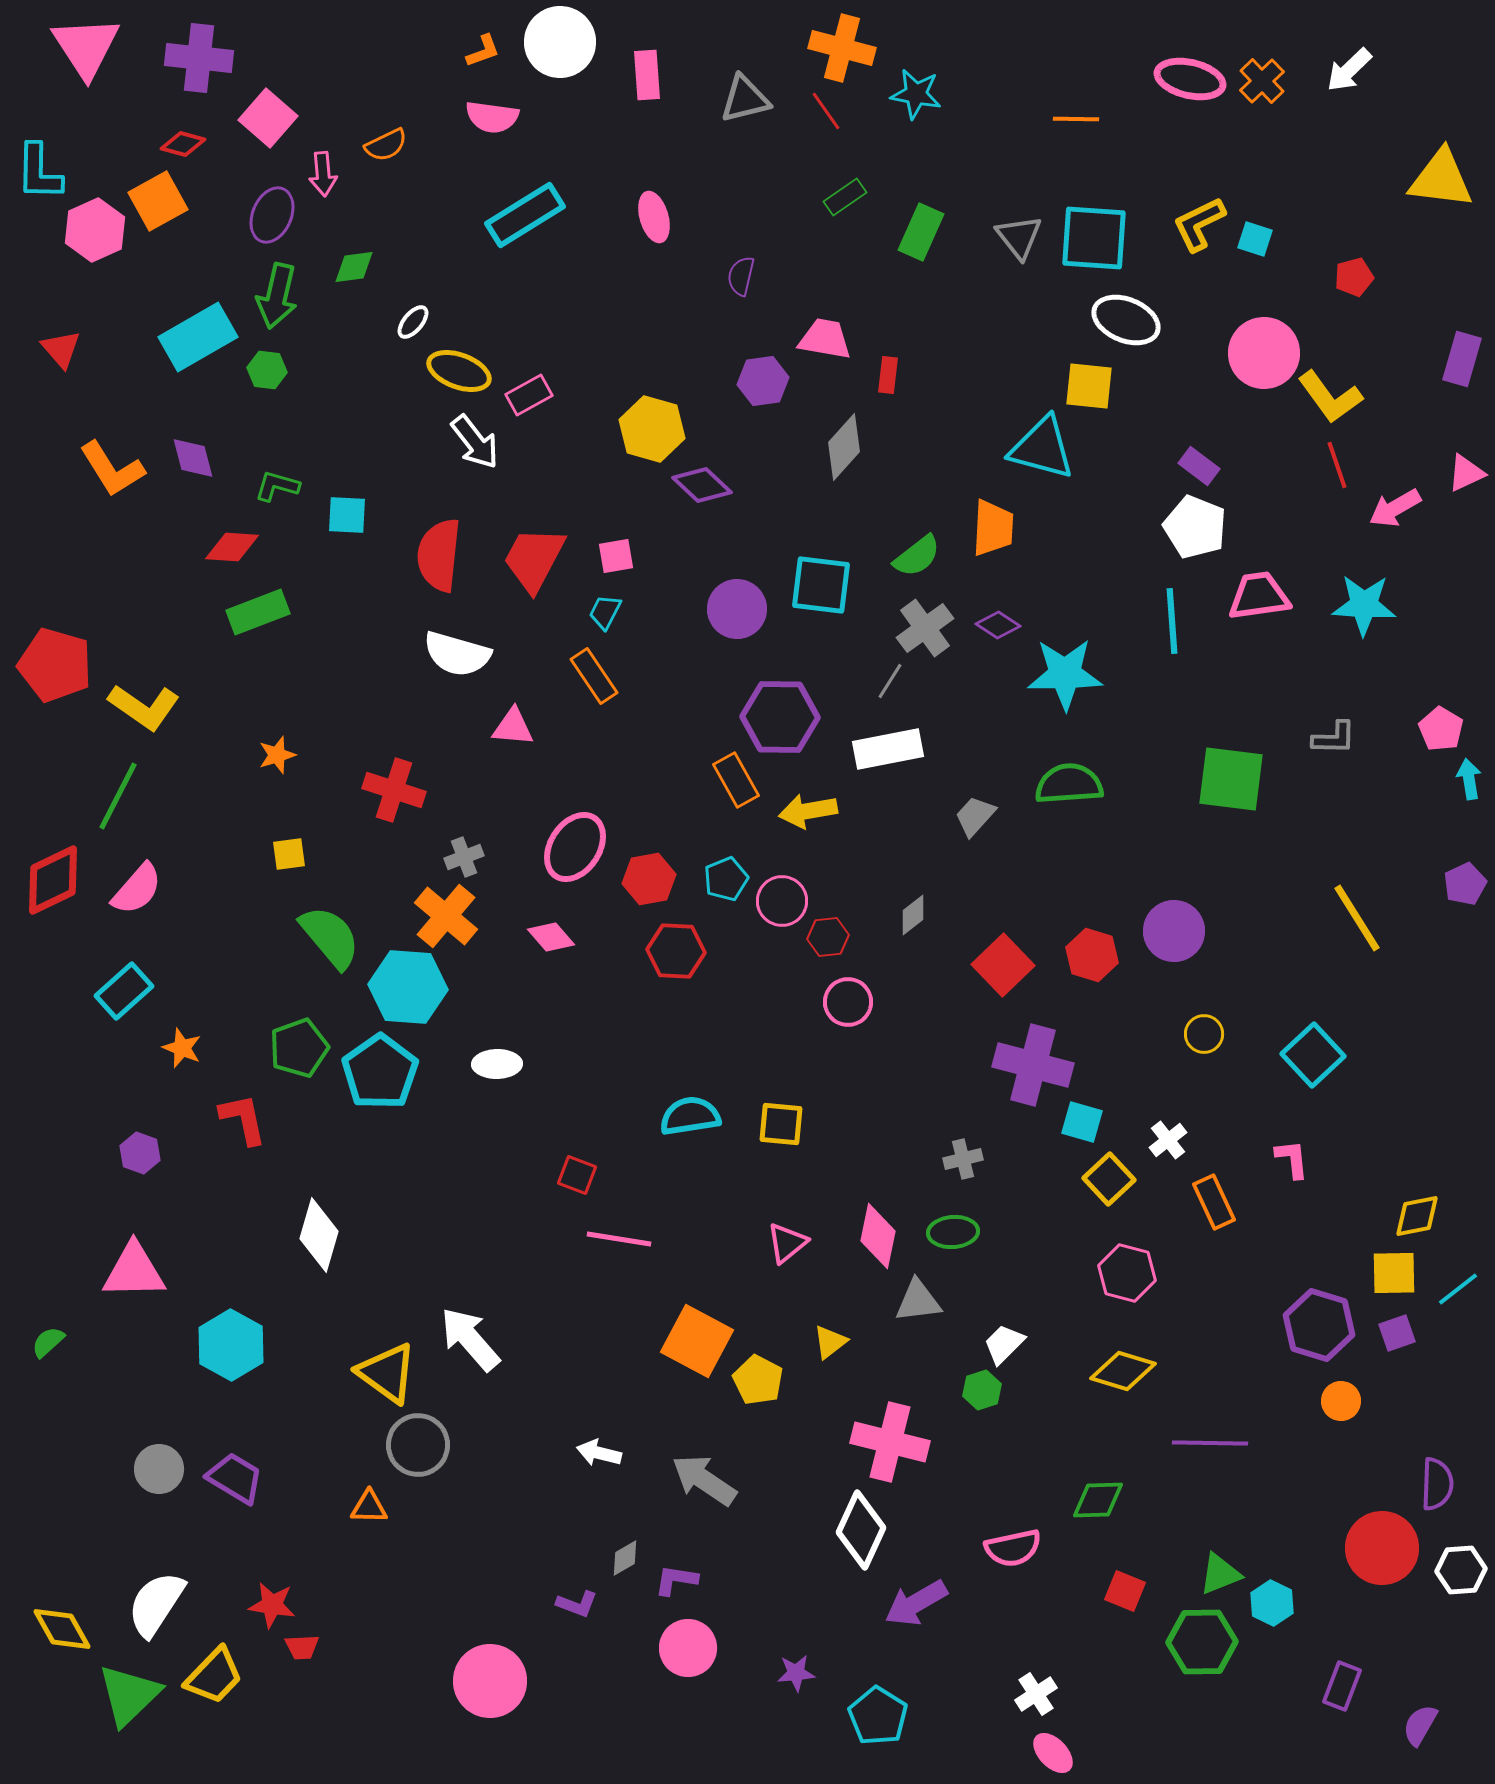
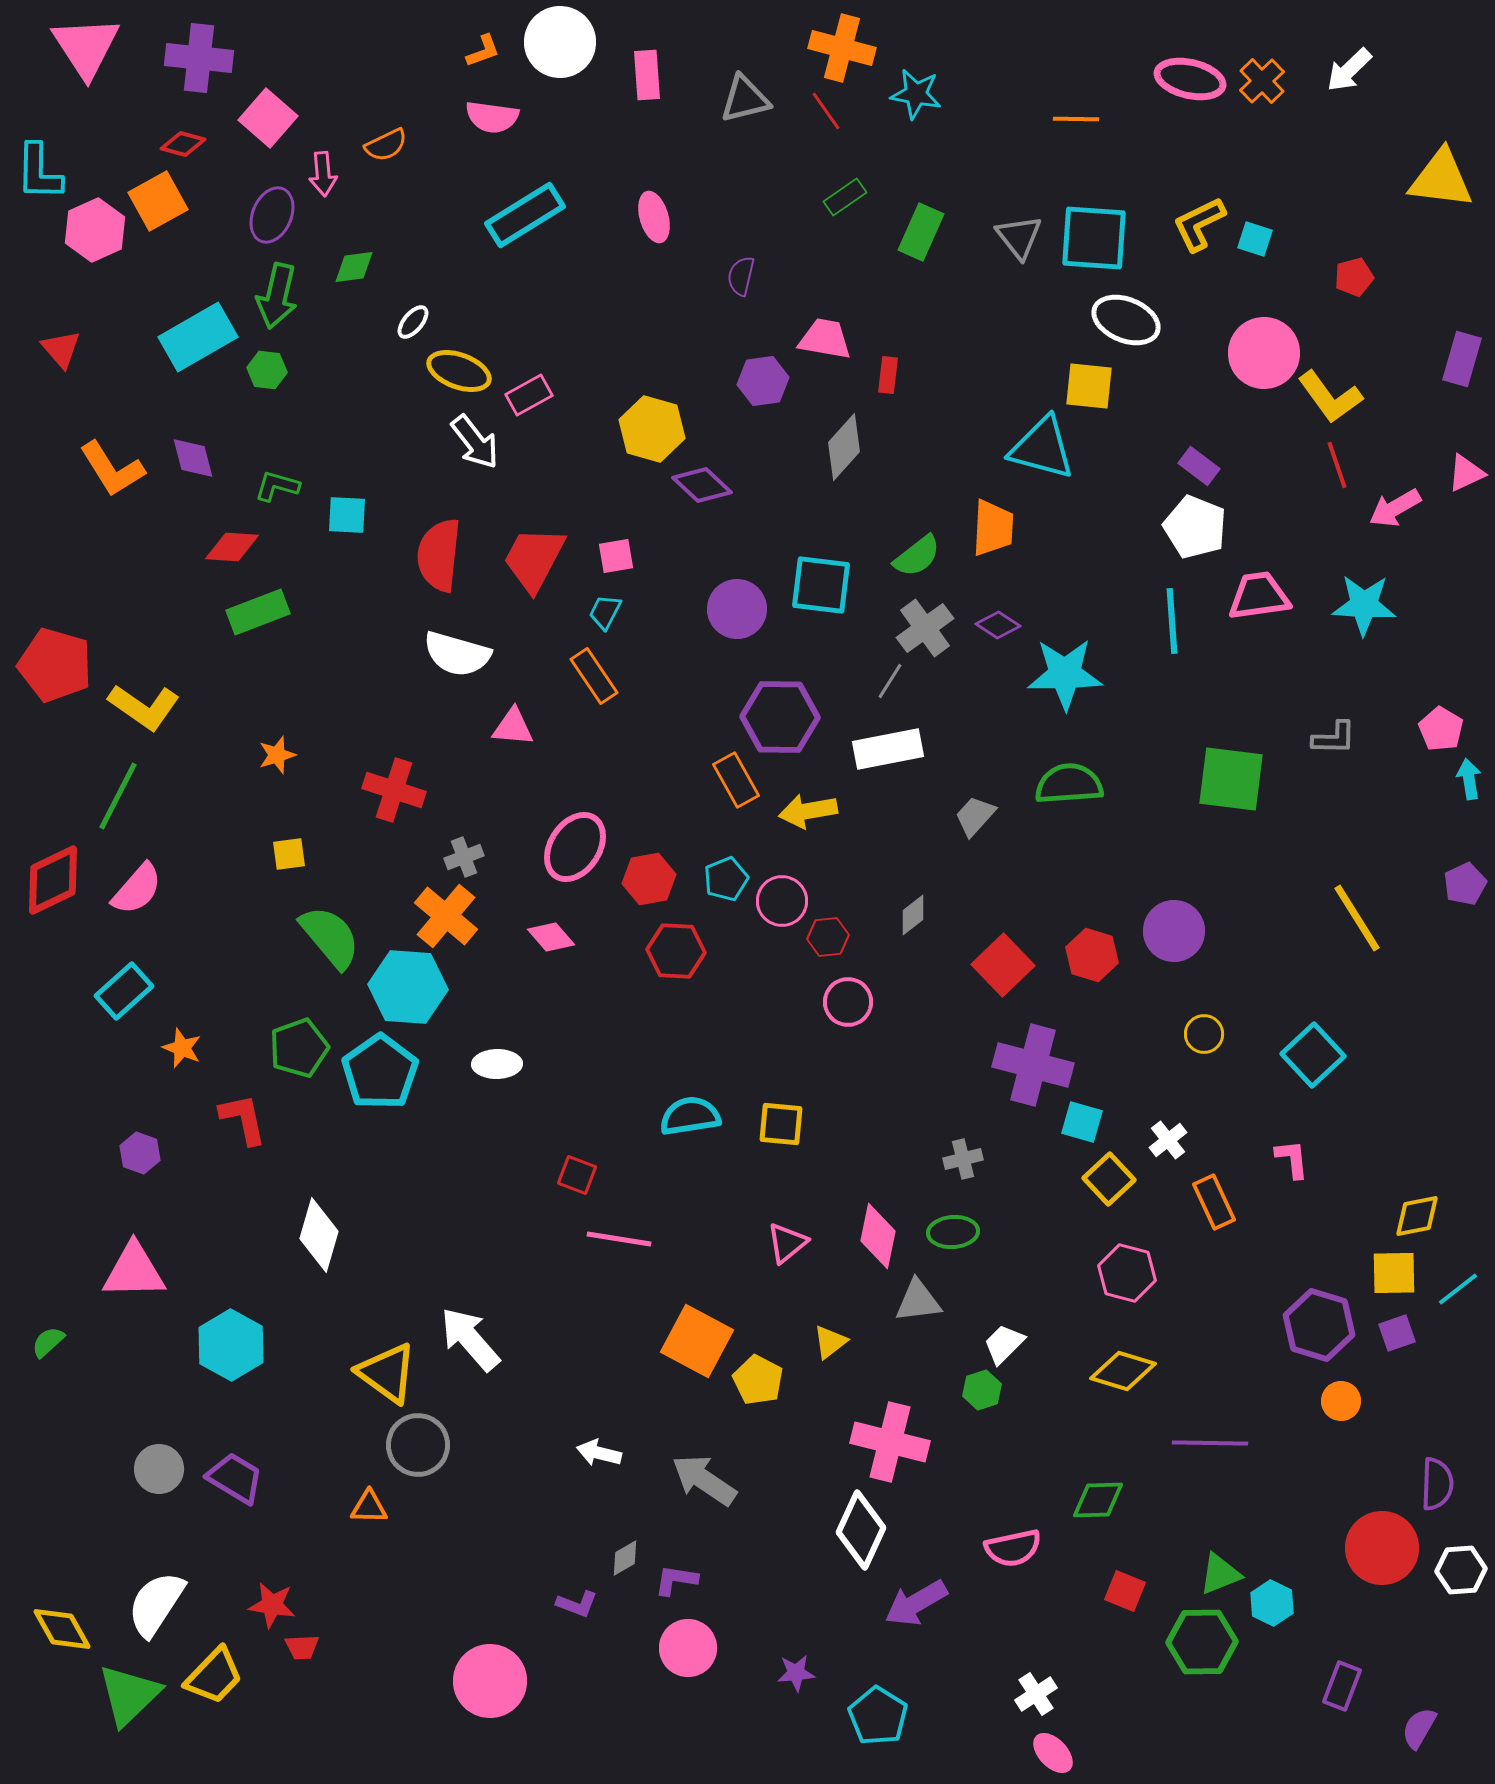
purple semicircle at (1420, 1725): moved 1 px left, 3 px down
